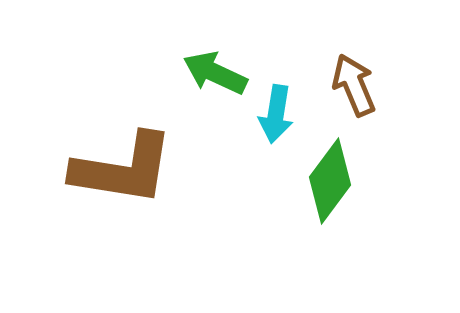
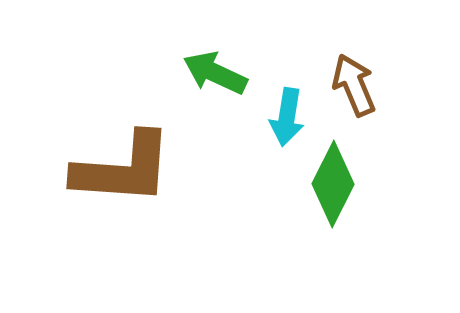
cyan arrow: moved 11 px right, 3 px down
brown L-shape: rotated 5 degrees counterclockwise
green diamond: moved 3 px right, 3 px down; rotated 10 degrees counterclockwise
